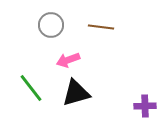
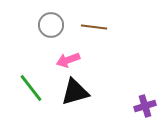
brown line: moved 7 px left
black triangle: moved 1 px left, 1 px up
purple cross: rotated 15 degrees counterclockwise
